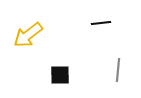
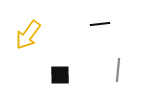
black line: moved 1 px left, 1 px down
yellow arrow: rotated 16 degrees counterclockwise
